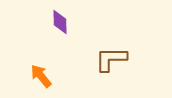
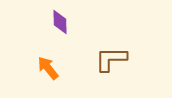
orange arrow: moved 7 px right, 8 px up
